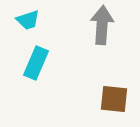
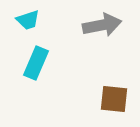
gray arrow: rotated 75 degrees clockwise
